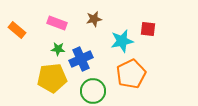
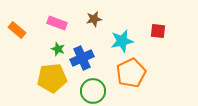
red square: moved 10 px right, 2 px down
green star: rotated 16 degrees clockwise
blue cross: moved 1 px right, 1 px up
orange pentagon: moved 1 px up
